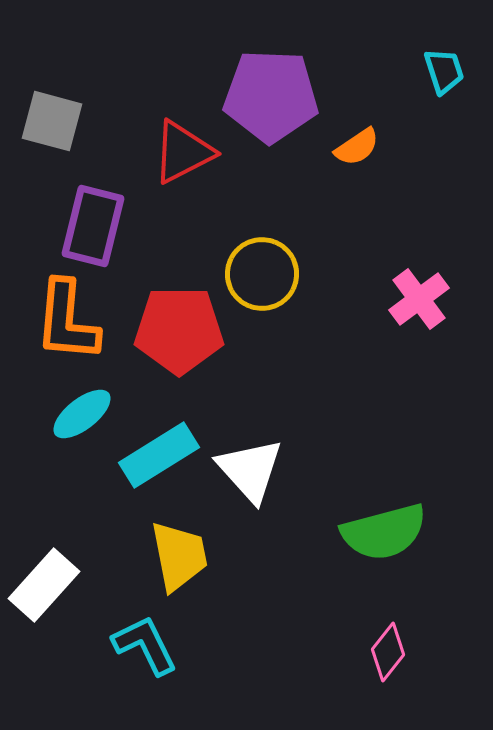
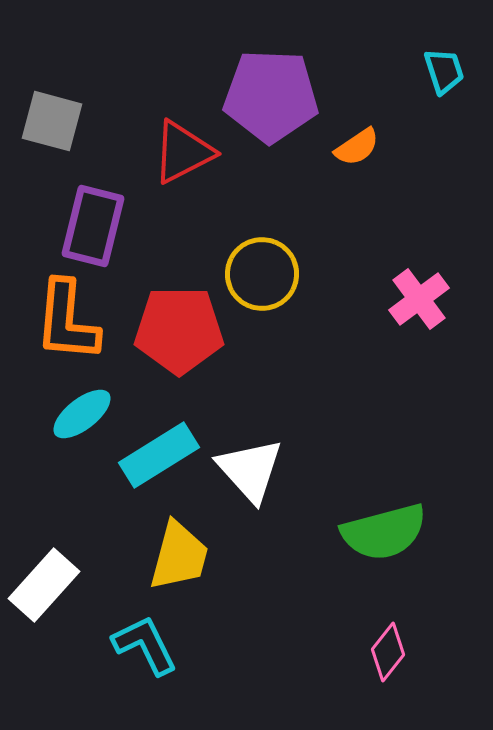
yellow trapezoid: rotated 26 degrees clockwise
